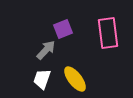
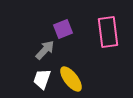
pink rectangle: moved 1 px up
gray arrow: moved 1 px left
yellow ellipse: moved 4 px left
